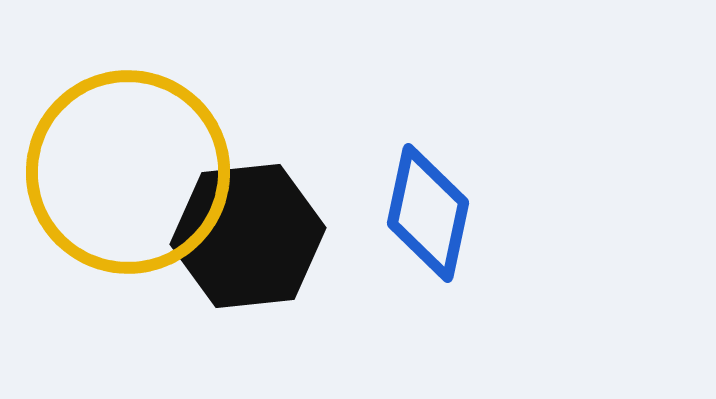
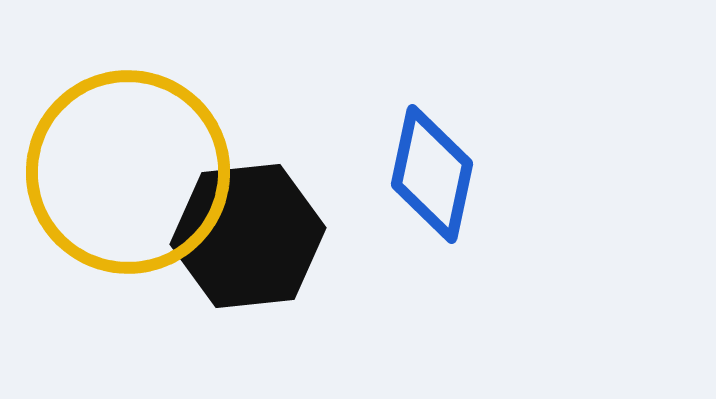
blue diamond: moved 4 px right, 39 px up
